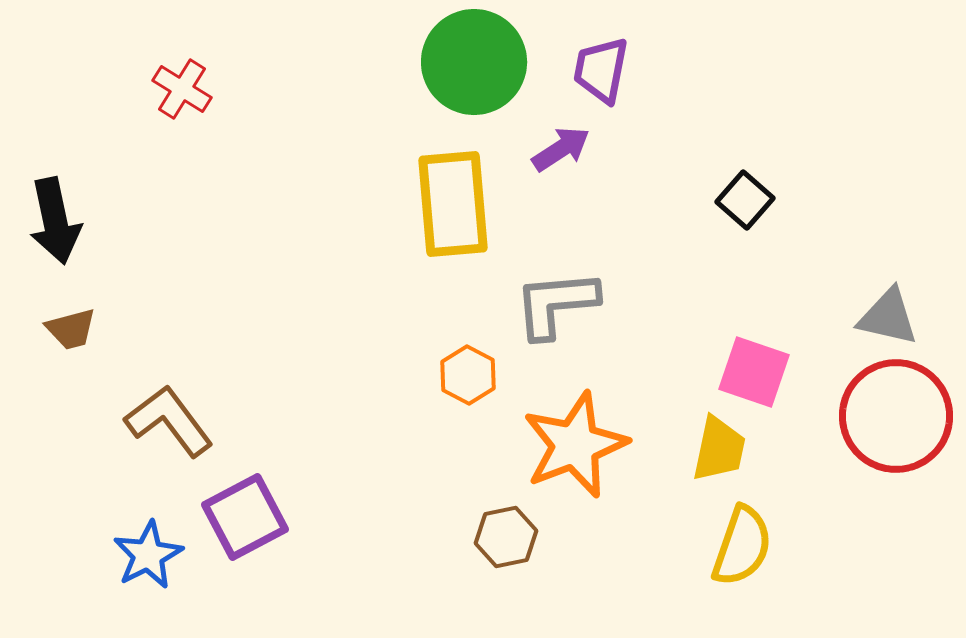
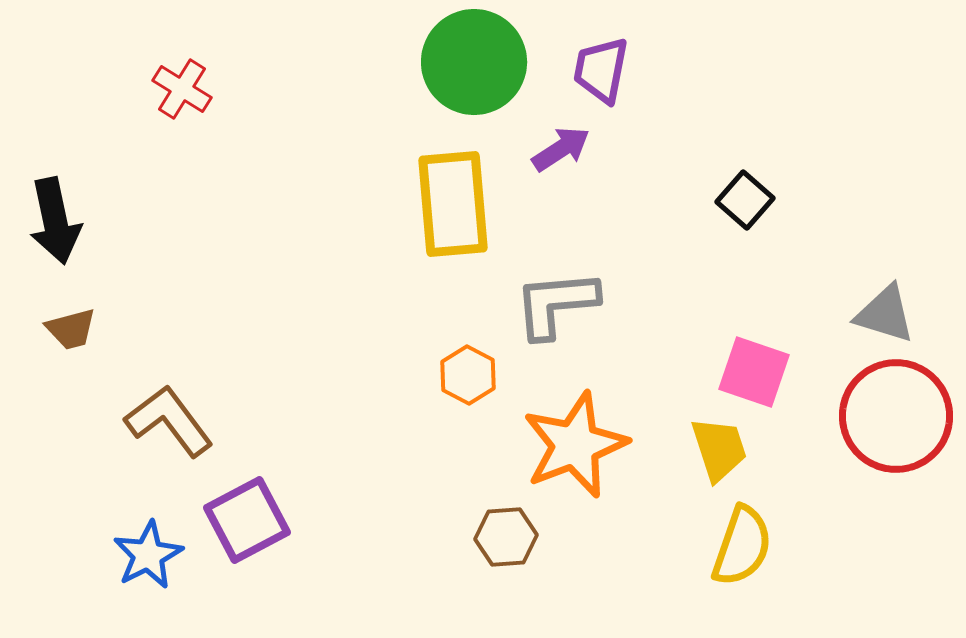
gray triangle: moved 3 px left, 3 px up; rotated 4 degrees clockwise
yellow trapezoid: rotated 30 degrees counterclockwise
purple square: moved 2 px right, 3 px down
brown hexagon: rotated 8 degrees clockwise
